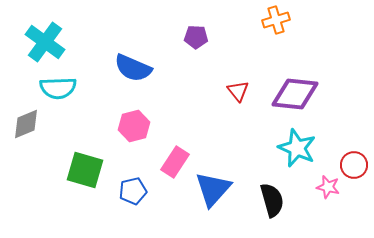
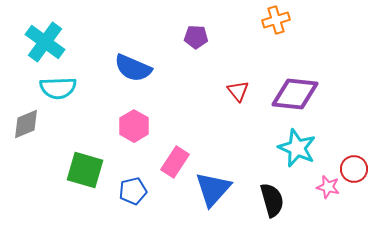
pink hexagon: rotated 16 degrees counterclockwise
red circle: moved 4 px down
